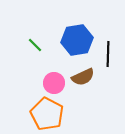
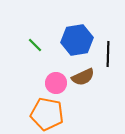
pink circle: moved 2 px right
orange pentagon: rotated 16 degrees counterclockwise
